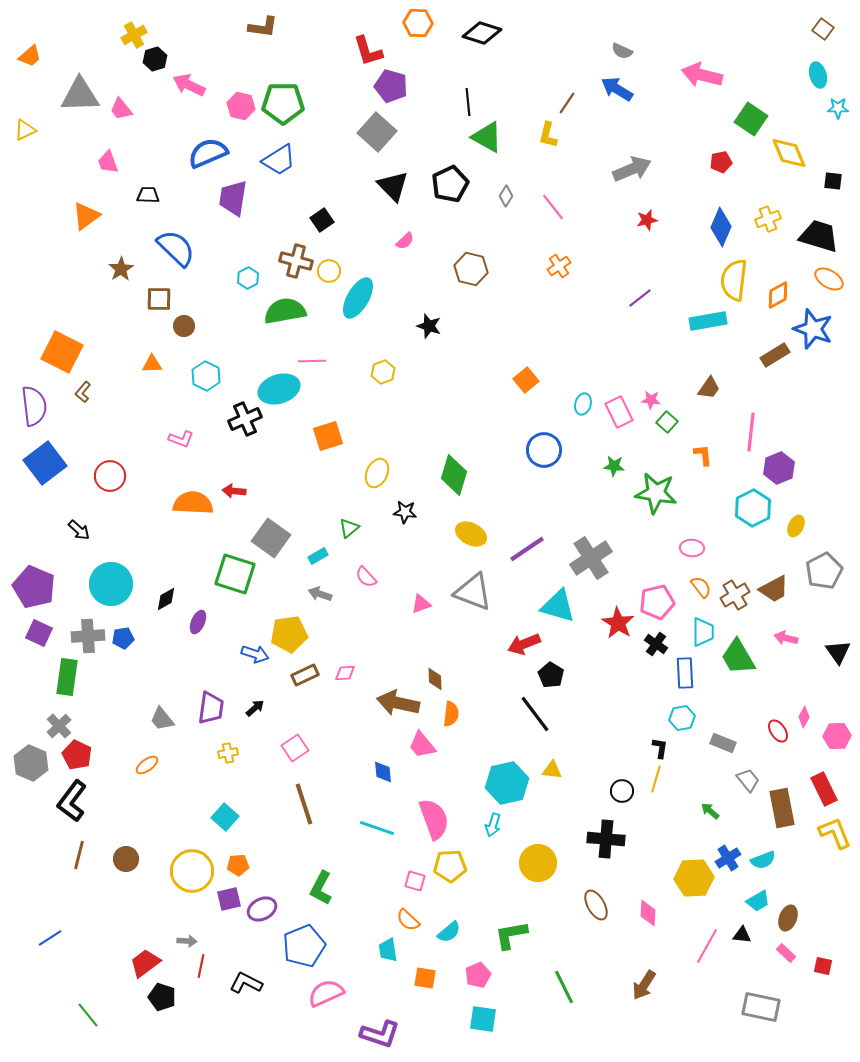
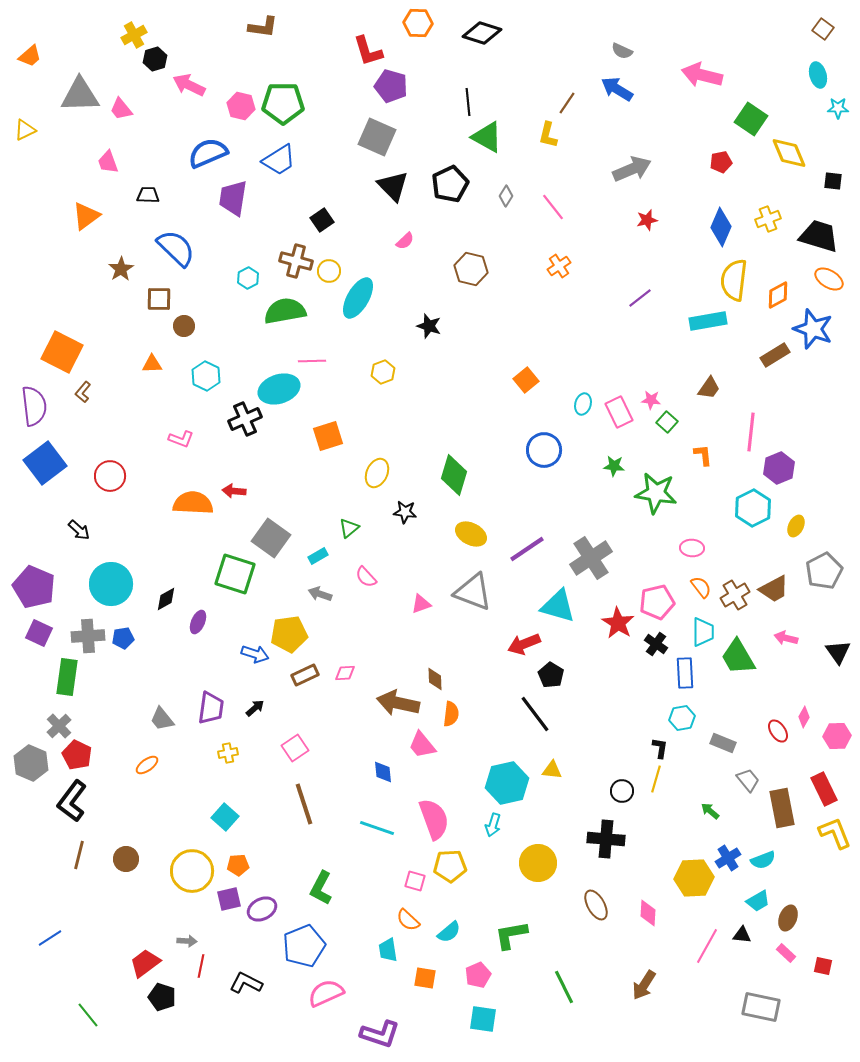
gray square at (377, 132): moved 5 px down; rotated 18 degrees counterclockwise
